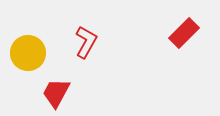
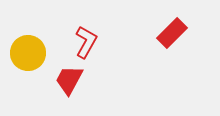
red rectangle: moved 12 px left
red trapezoid: moved 13 px right, 13 px up
